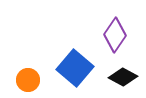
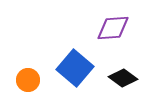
purple diamond: moved 2 px left, 7 px up; rotated 52 degrees clockwise
black diamond: moved 1 px down; rotated 8 degrees clockwise
